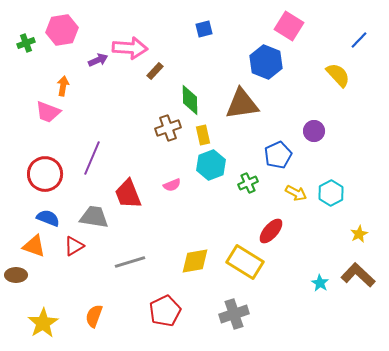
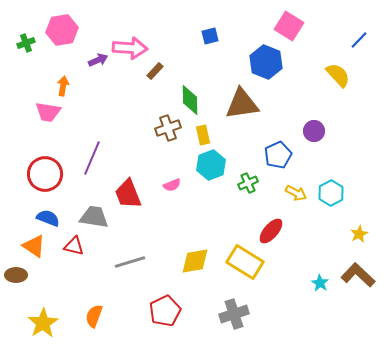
blue square at (204, 29): moved 6 px right, 7 px down
pink trapezoid at (48, 112): rotated 12 degrees counterclockwise
orange triangle at (34, 246): rotated 15 degrees clockwise
red triangle at (74, 246): rotated 45 degrees clockwise
